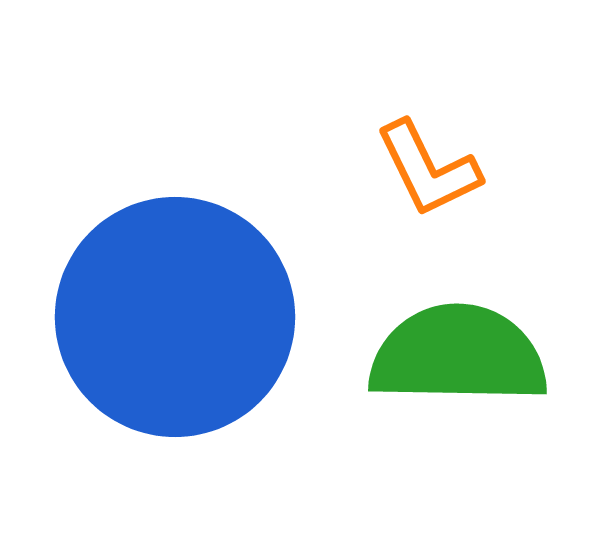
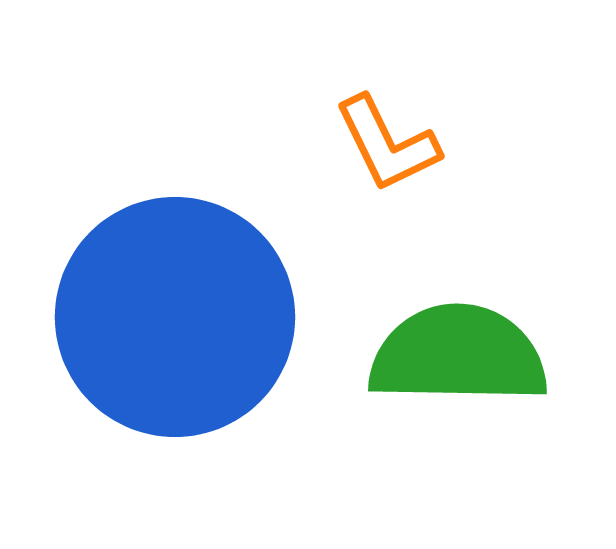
orange L-shape: moved 41 px left, 25 px up
